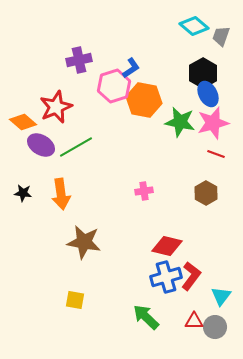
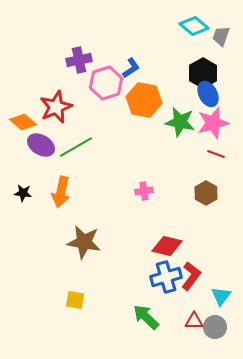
pink hexagon: moved 8 px left, 3 px up
orange arrow: moved 2 px up; rotated 20 degrees clockwise
